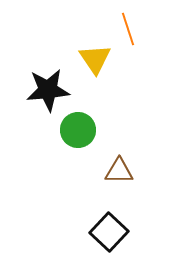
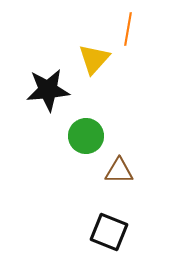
orange line: rotated 28 degrees clockwise
yellow triangle: moved 1 px left; rotated 16 degrees clockwise
green circle: moved 8 px right, 6 px down
black square: rotated 21 degrees counterclockwise
